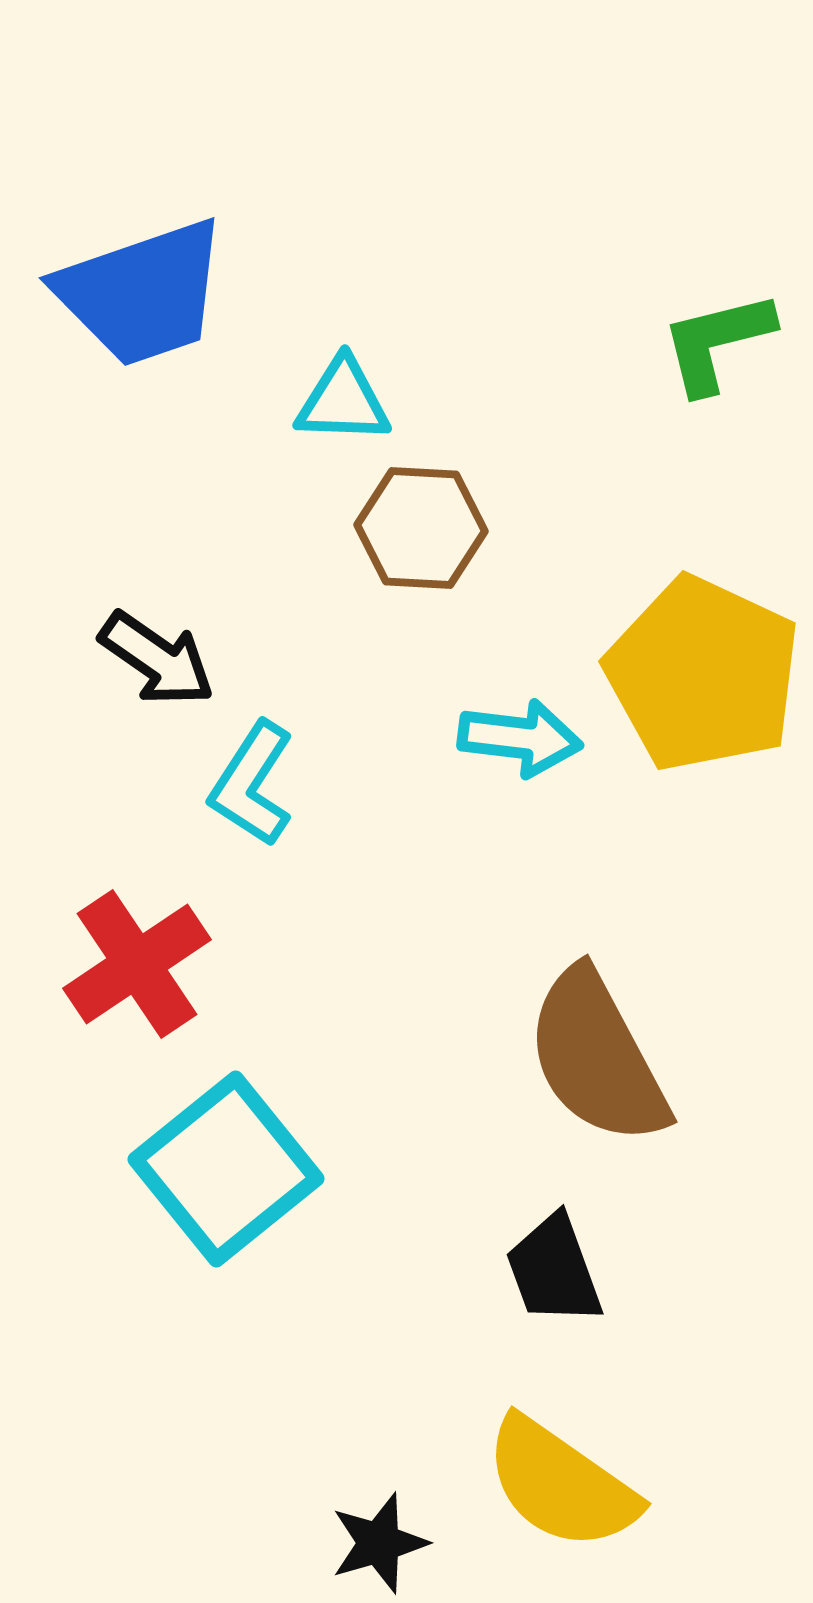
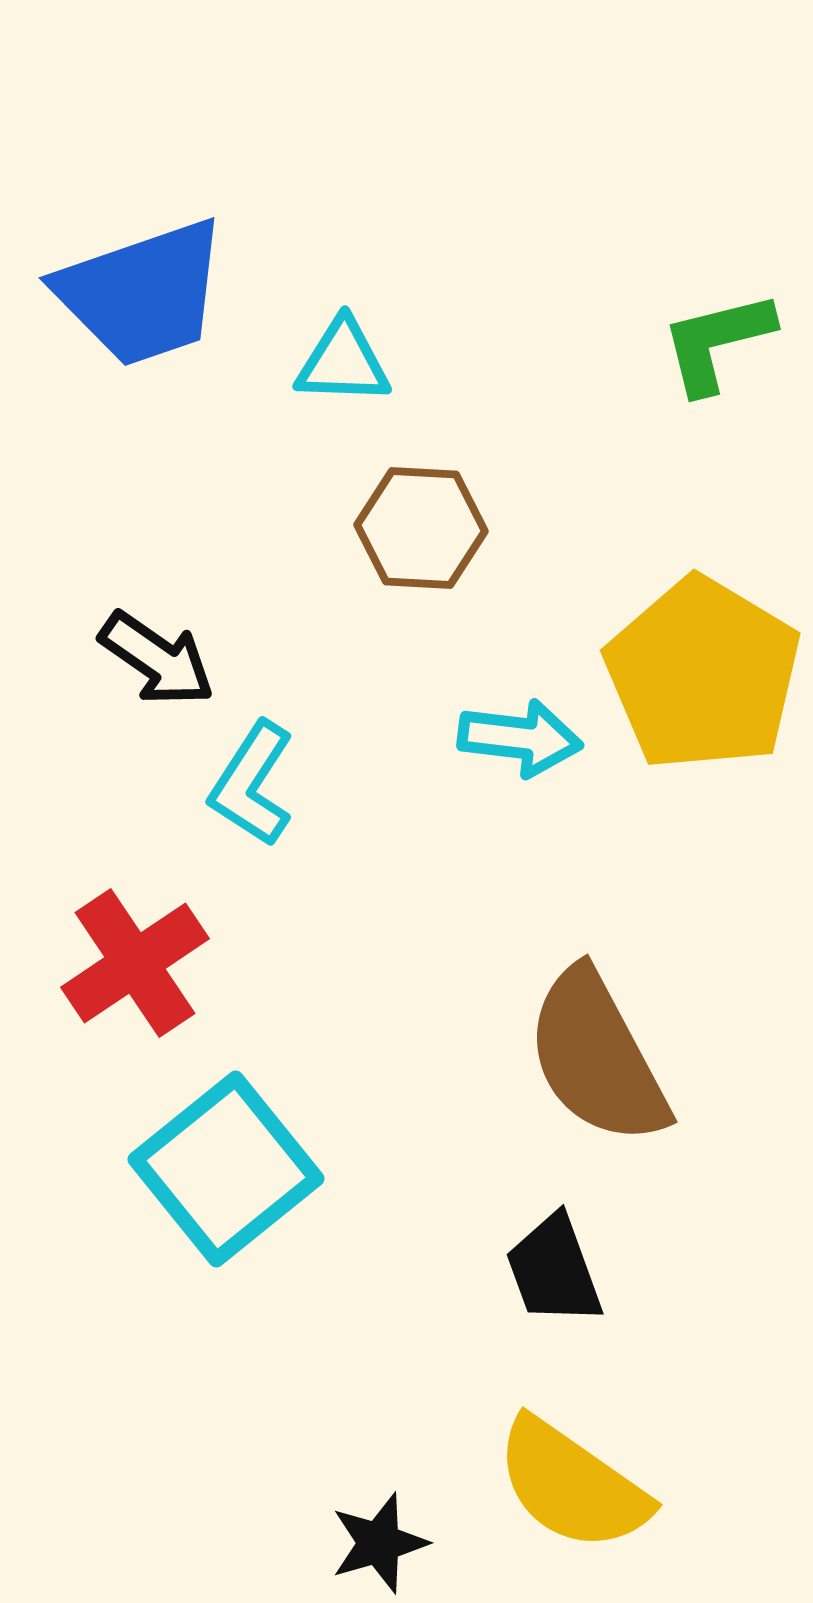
cyan triangle: moved 39 px up
yellow pentagon: rotated 6 degrees clockwise
red cross: moved 2 px left, 1 px up
yellow semicircle: moved 11 px right, 1 px down
